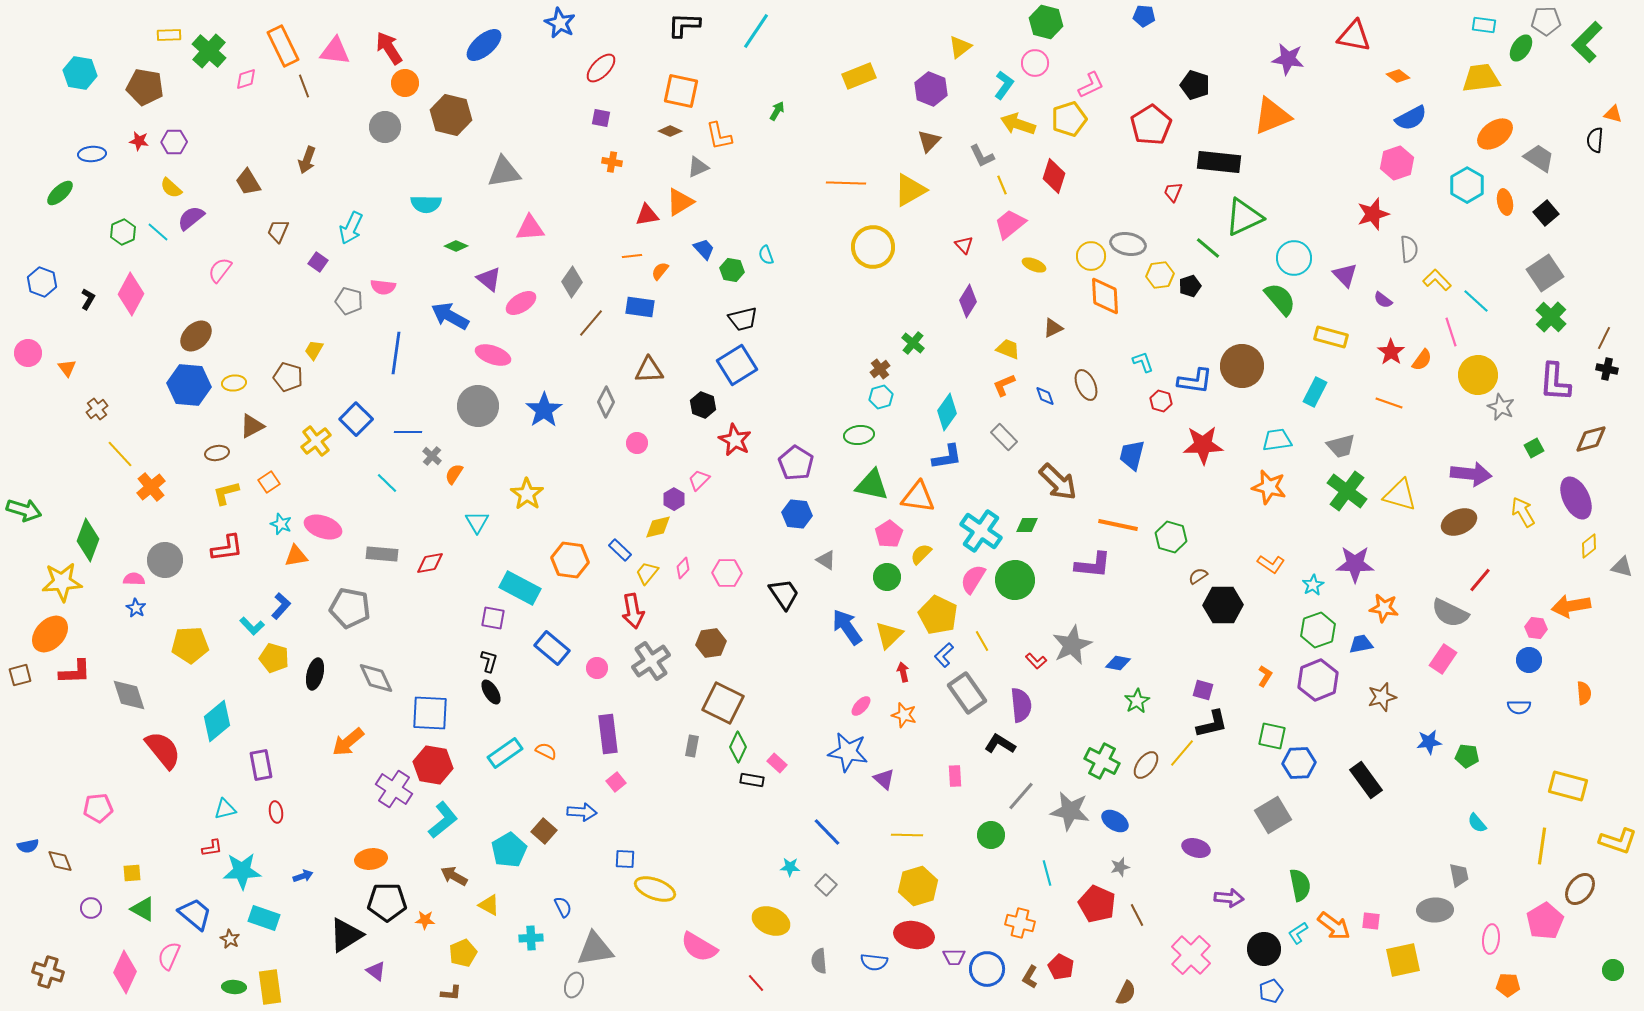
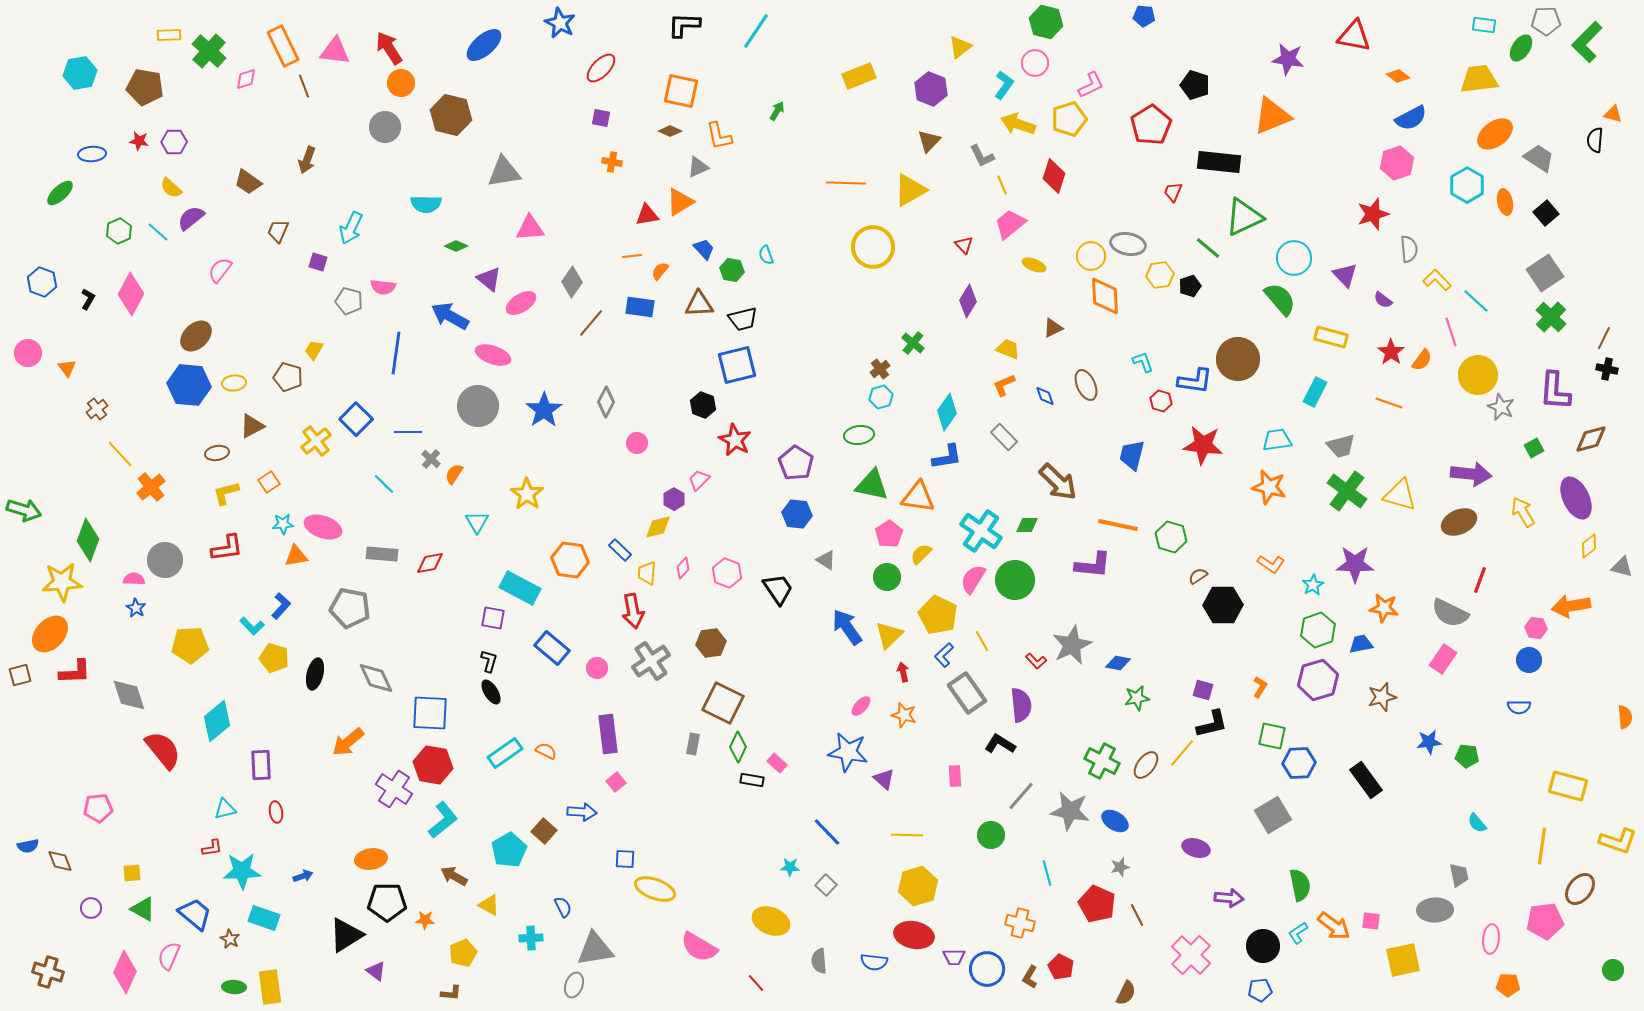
cyan hexagon at (80, 73): rotated 20 degrees counterclockwise
yellow trapezoid at (1481, 78): moved 2 px left, 1 px down
orange circle at (405, 83): moved 4 px left
brown trapezoid at (248, 182): rotated 24 degrees counterclockwise
green hexagon at (123, 232): moved 4 px left, 1 px up
purple square at (318, 262): rotated 18 degrees counterclockwise
blue square at (737, 365): rotated 18 degrees clockwise
brown circle at (1242, 366): moved 4 px left, 7 px up
brown triangle at (649, 370): moved 50 px right, 66 px up
purple L-shape at (1555, 382): moved 9 px down
red star at (1203, 445): rotated 9 degrees clockwise
gray cross at (432, 456): moved 1 px left, 3 px down
cyan line at (387, 483): moved 3 px left, 1 px down
cyan star at (281, 524): moved 2 px right; rotated 25 degrees counterclockwise
yellow trapezoid at (647, 573): rotated 35 degrees counterclockwise
pink hexagon at (727, 573): rotated 20 degrees clockwise
red line at (1480, 580): rotated 20 degrees counterclockwise
black trapezoid at (784, 594): moved 6 px left, 5 px up
orange L-shape at (1265, 676): moved 5 px left, 11 px down
purple hexagon at (1318, 680): rotated 6 degrees clockwise
orange semicircle at (1584, 693): moved 41 px right, 24 px down
green star at (1137, 701): moved 3 px up; rotated 20 degrees clockwise
gray rectangle at (692, 746): moved 1 px right, 2 px up
purple rectangle at (261, 765): rotated 8 degrees clockwise
pink pentagon at (1545, 921): rotated 24 degrees clockwise
black circle at (1264, 949): moved 1 px left, 3 px up
blue pentagon at (1271, 991): moved 11 px left, 1 px up; rotated 15 degrees clockwise
